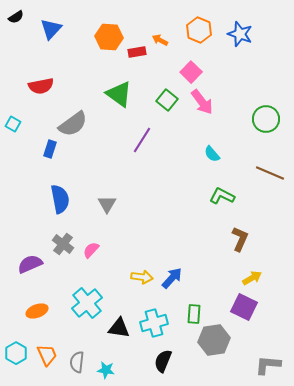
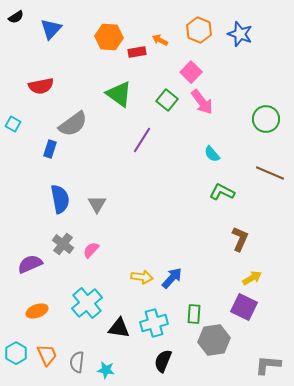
green L-shape at (222, 196): moved 4 px up
gray triangle at (107, 204): moved 10 px left
